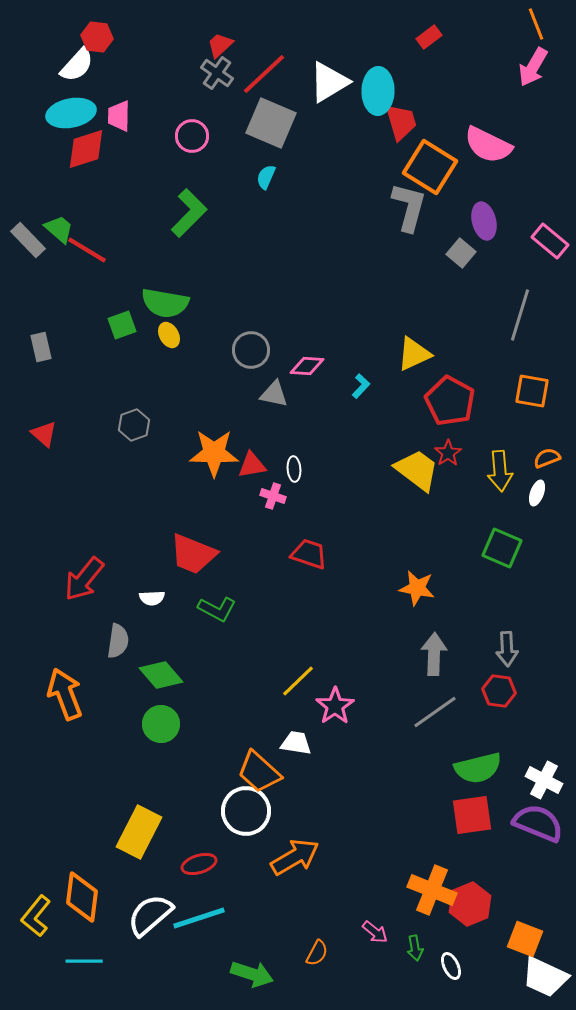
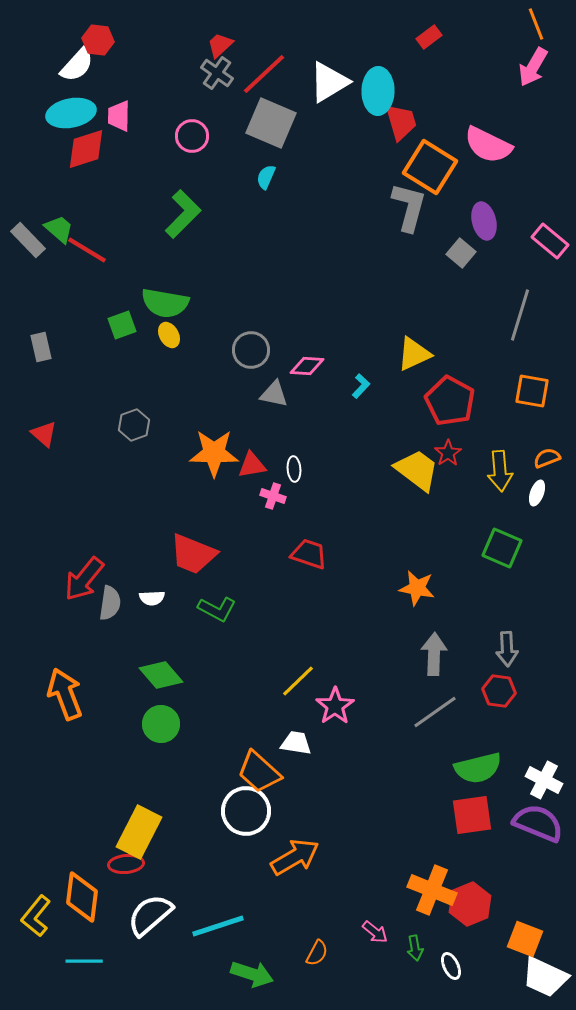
red hexagon at (97, 37): moved 1 px right, 3 px down
green L-shape at (189, 213): moved 6 px left, 1 px down
gray semicircle at (118, 641): moved 8 px left, 38 px up
red ellipse at (199, 864): moved 73 px left; rotated 12 degrees clockwise
cyan line at (199, 918): moved 19 px right, 8 px down
